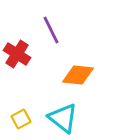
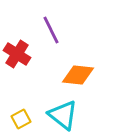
cyan triangle: moved 3 px up
